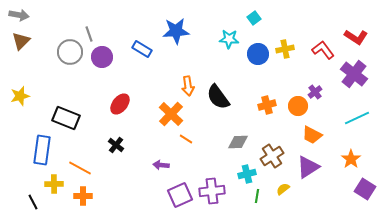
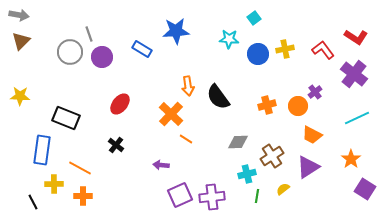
yellow star at (20, 96): rotated 18 degrees clockwise
purple cross at (212, 191): moved 6 px down
